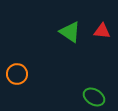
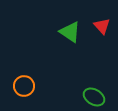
red triangle: moved 5 px up; rotated 42 degrees clockwise
orange circle: moved 7 px right, 12 px down
